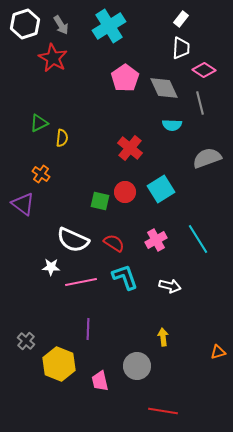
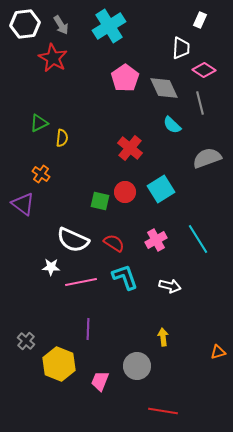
white rectangle: moved 19 px right, 1 px down; rotated 14 degrees counterclockwise
white hexagon: rotated 12 degrees clockwise
cyan semicircle: rotated 42 degrees clockwise
pink trapezoid: rotated 35 degrees clockwise
